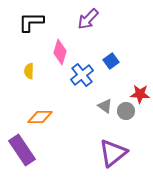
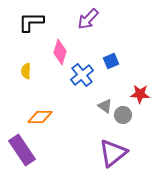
blue square: rotated 14 degrees clockwise
yellow semicircle: moved 3 px left
gray circle: moved 3 px left, 4 px down
